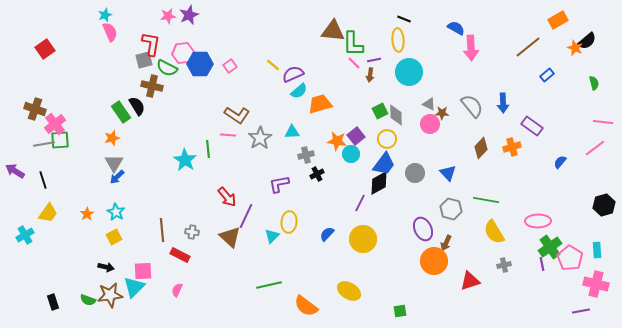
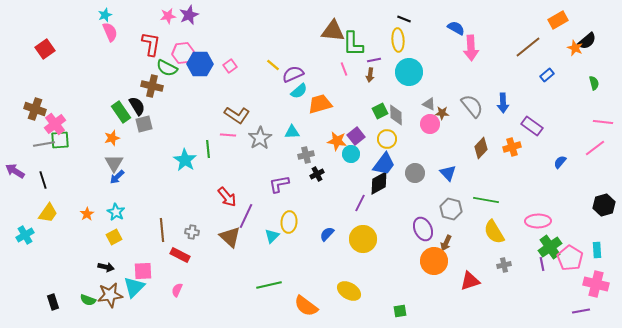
gray square at (144, 60): moved 64 px down
pink line at (354, 63): moved 10 px left, 6 px down; rotated 24 degrees clockwise
